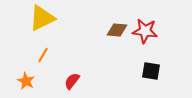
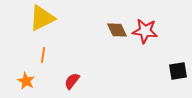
brown diamond: rotated 60 degrees clockwise
orange line: rotated 21 degrees counterclockwise
black square: moved 27 px right; rotated 18 degrees counterclockwise
